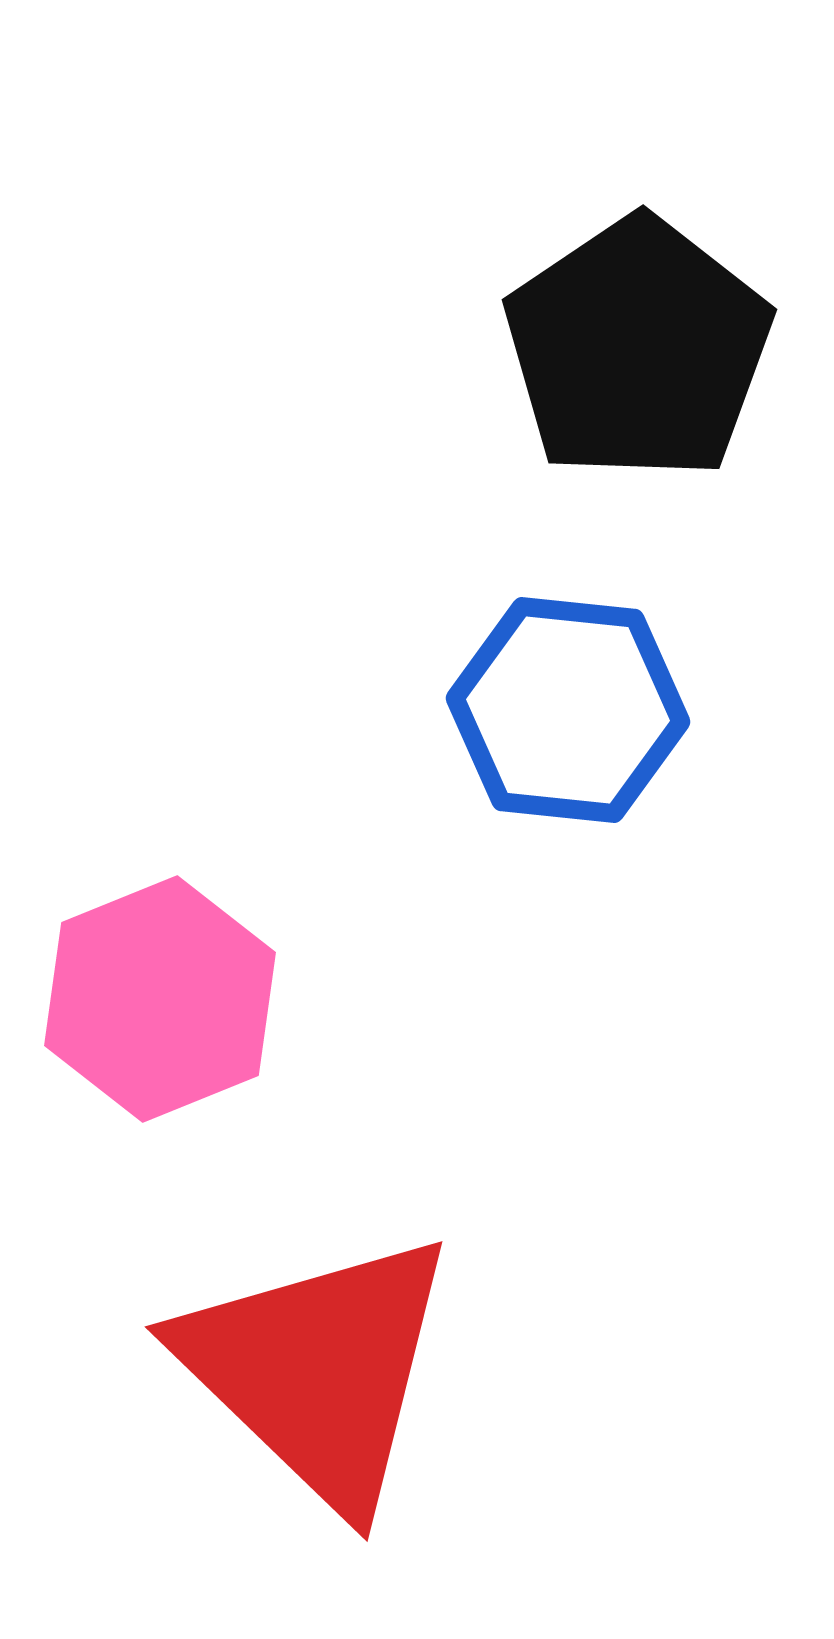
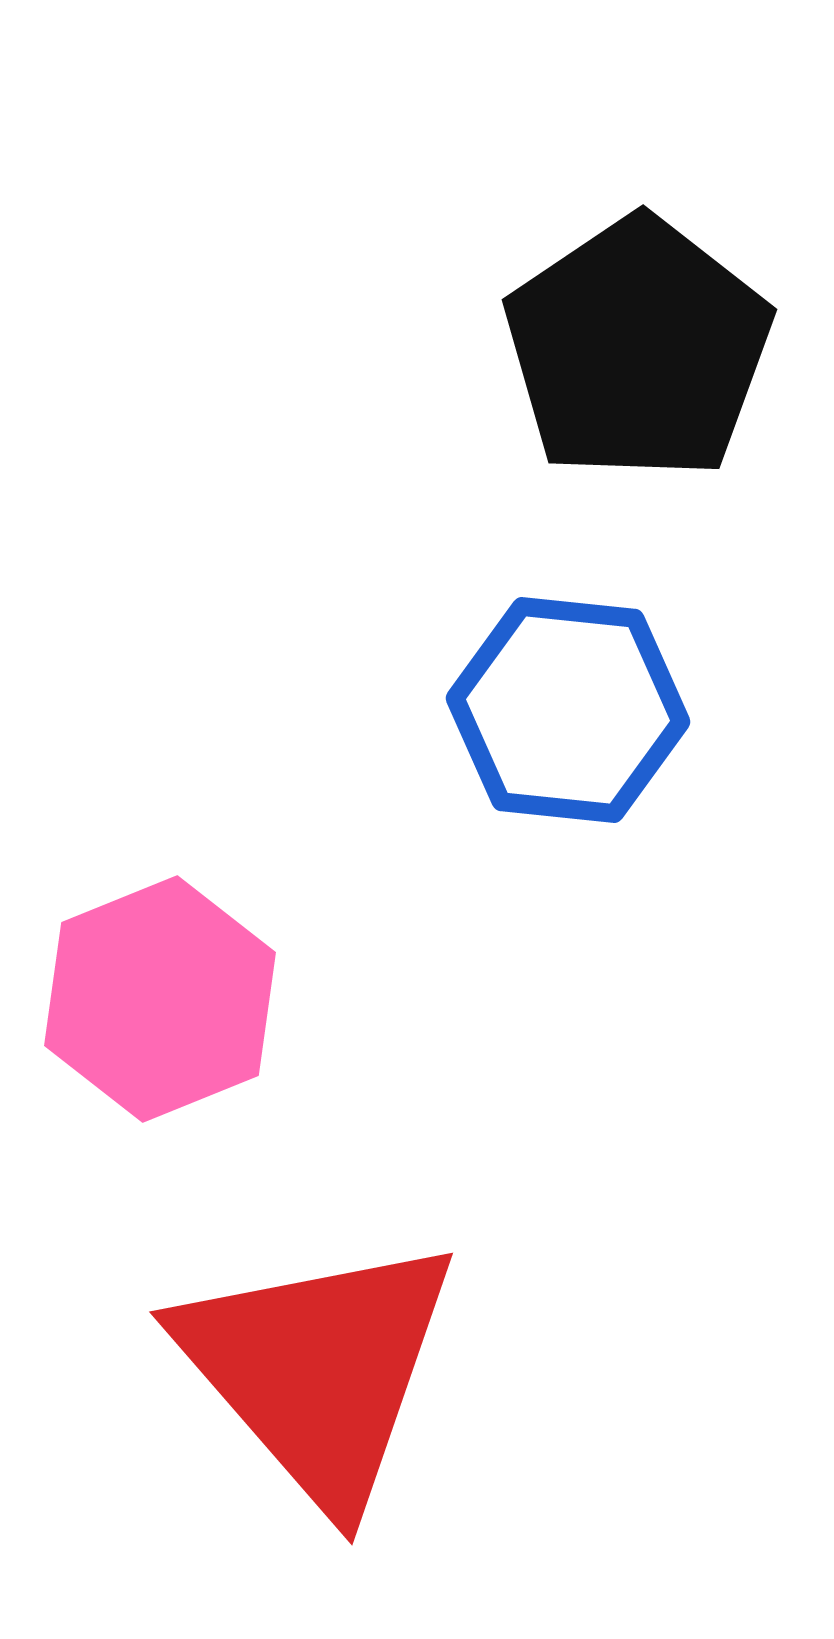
red triangle: rotated 5 degrees clockwise
